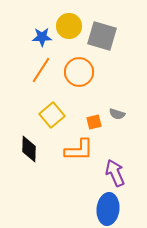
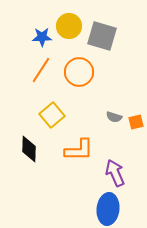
gray semicircle: moved 3 px left, 3 px down
orange square: moved 42 px right
